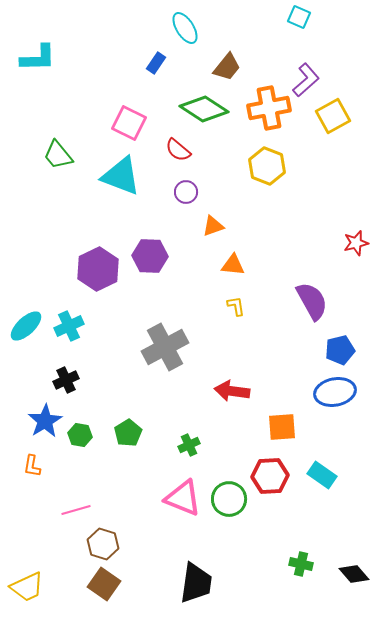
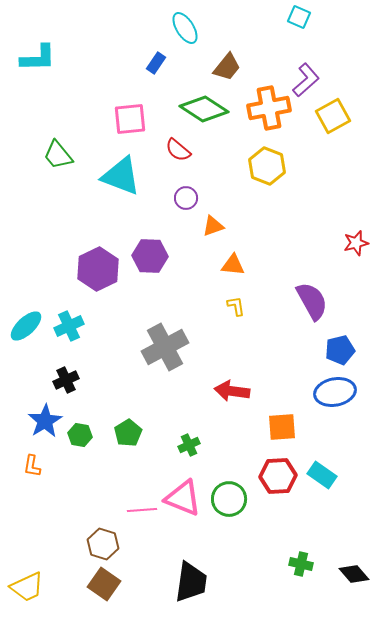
pink square at (129, 123): moved 1 px right, 4 px up; rotated 32 degrees counterclockwise
purple circle at (186, 192): moved 6 px down
red hexagon at (270, 476): moved 8 px right
pink line at (76, 510): moved 66 px right; rotated 12 degrees clockwise
black trapezoid at (196, 583): moved 5 px left, 1 px up
